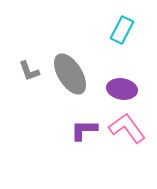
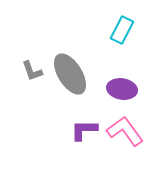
gray L-shape: moved 3 px right
pink L-shape: moved 2 px left, 3 px down
